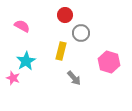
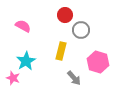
pink semicircle: moved 1 px right
gray circle: moved 3 px up
pink hexagon: moved 11 px left
